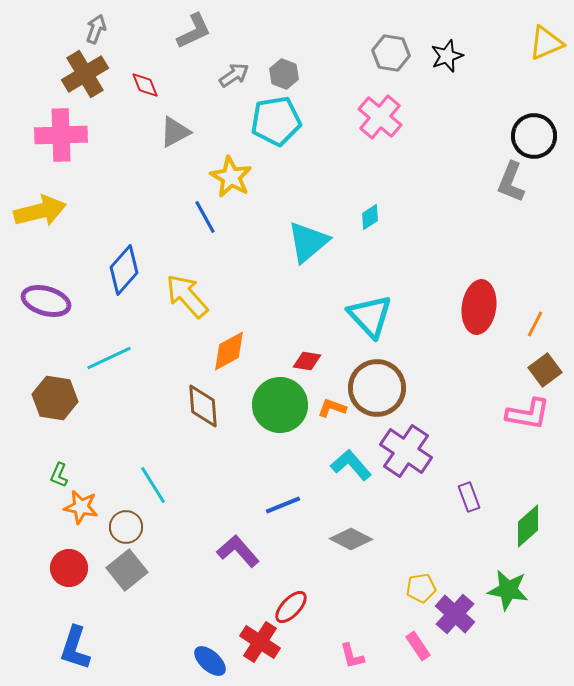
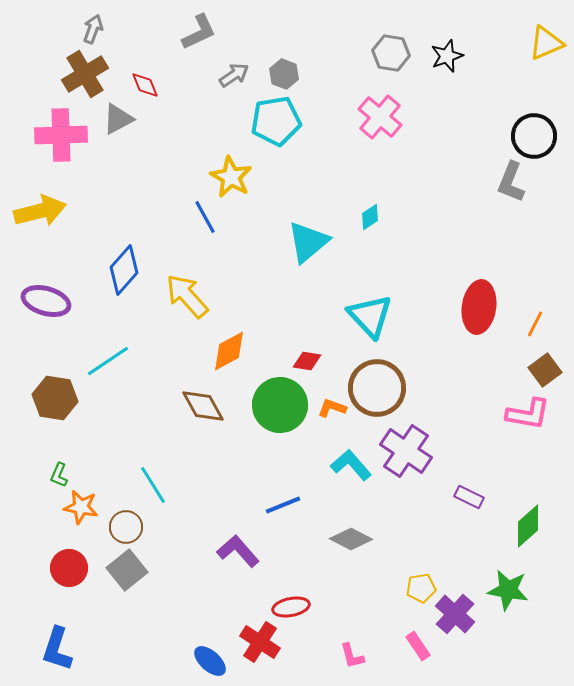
gray arrow at (96, 29): moved 3 px left
gray L-shape at (194, 31): moved 5 px right, 1 px down
gray triangle at (175, 132): moved 57 px left, 13 px up
cyan line at (109, 358): moved 1 px left, 3 px down; rotated 9 degrees counterclockwise
brown diamond at (203, 406): rotated 24 degrees counterclockwise
purple rectangle at (469, 497): rotated 44 degrees counterclockwise
red ellipse at (291, 607): rotated 36 degrees clockwise
blue L-shape at (75, 648): moved 18 px left, 1 px down
